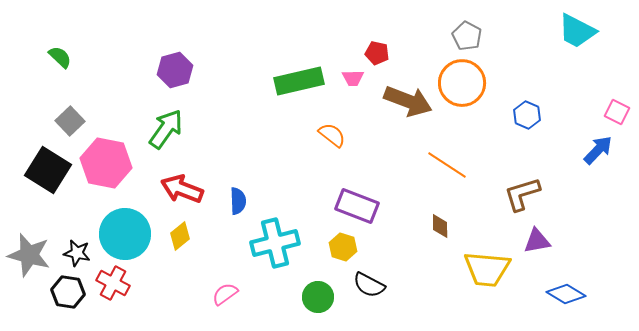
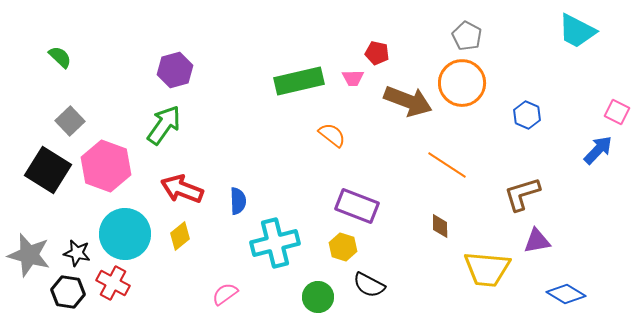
green arrow: moved 2 px left, 4 px up
pink hexagon: moved 3 px down; rotated 9 degrees clockwise
